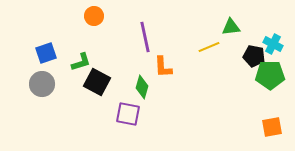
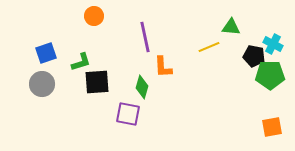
green triangle: rotated 12 degrees clockwise
black square: rotated 32 degrees counterclockwise
